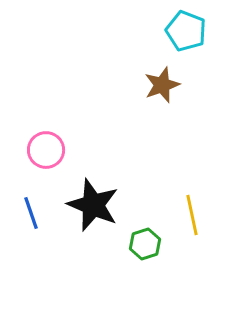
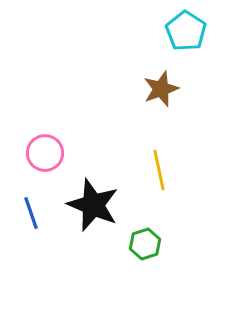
cyan pentagon: rotated 12 degrees clockwise
brown star: moved 1 px left, 4 px down
pink circle: moved 1 px left, 3 px down
yellow line: moved 33 px left, 45 px up
